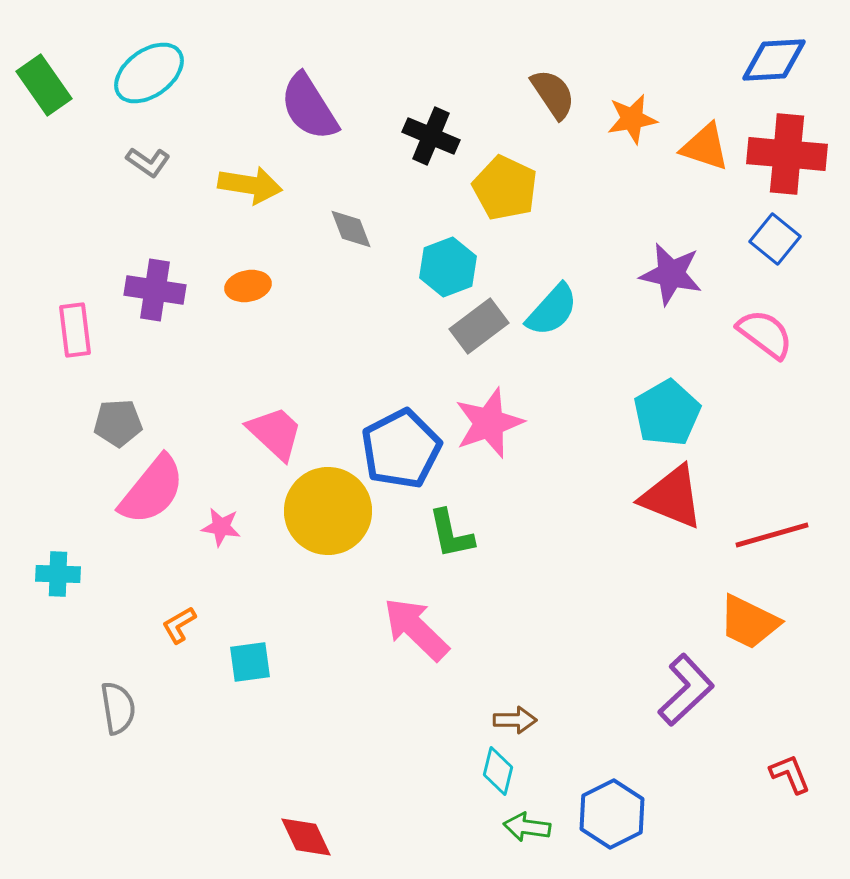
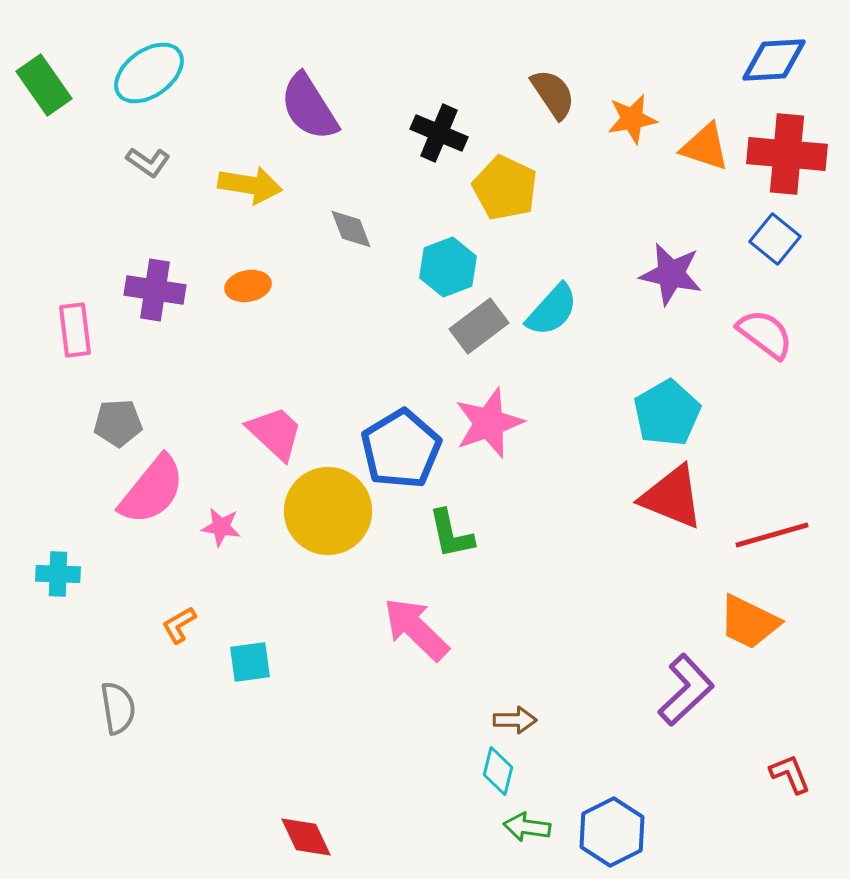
black cross at (431, 136): moved 8 px right, 3 px up
blue pentagon at (401, 449): rotated 4 degrees counterclockwise
blue hexagon at (612, 814): moved 18 px down
